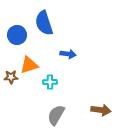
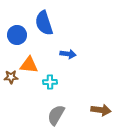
orange triangle: rotated 24 degrees clockwise
